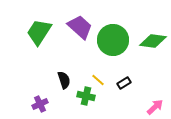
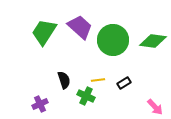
green trapezoid: moved 5 px right
yellow line: rotated 48 degrees counterclockwise
green cross: rotated 12 degrees clockwise
pink arrow: rotated 90 degrees clockwise
